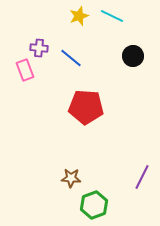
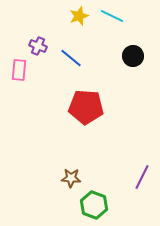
purple cross: moved 1 px left, 2 px up; rotated 18 degrees clockwise
pink rectangle: moved 6 px left; rotated 25 degrees clockwise
green hexagon: rotated 20 degrees counterclockwise
